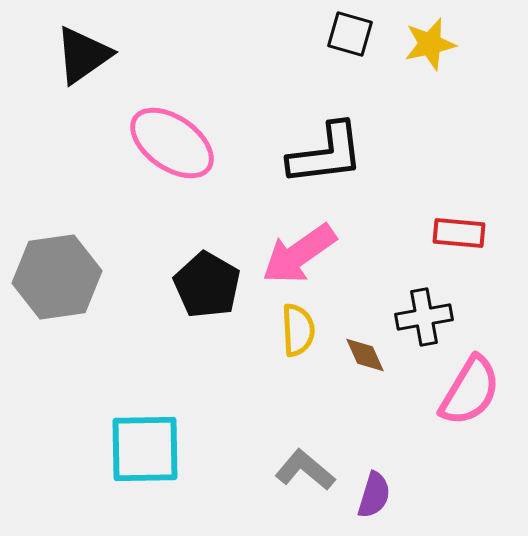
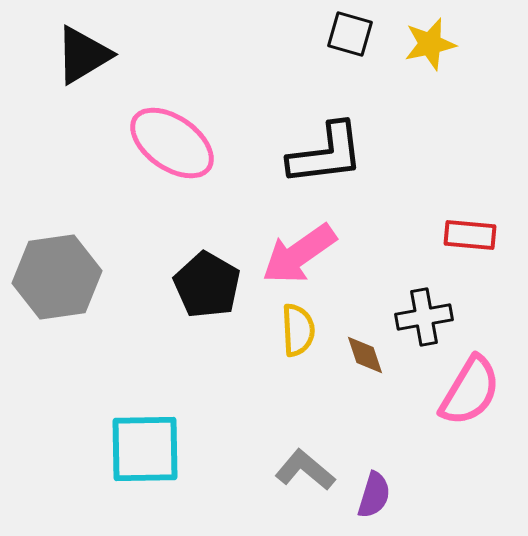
black triangle: rotated 4 degrees clockwise
red rectangle: moved 11 px right, 2 px down
brown diamond: rotated 6 degrees clockwise
